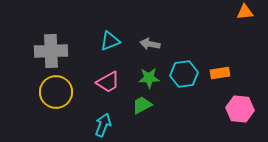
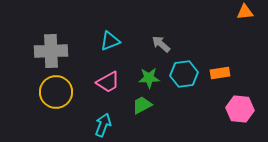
gray arrow: moved 11 px right; rotated 30 degrees clockwise
